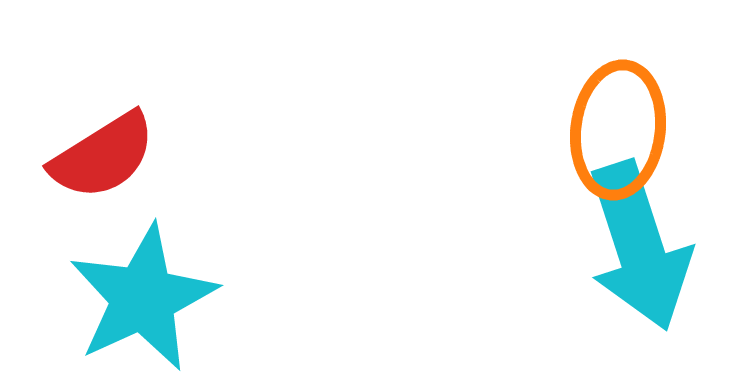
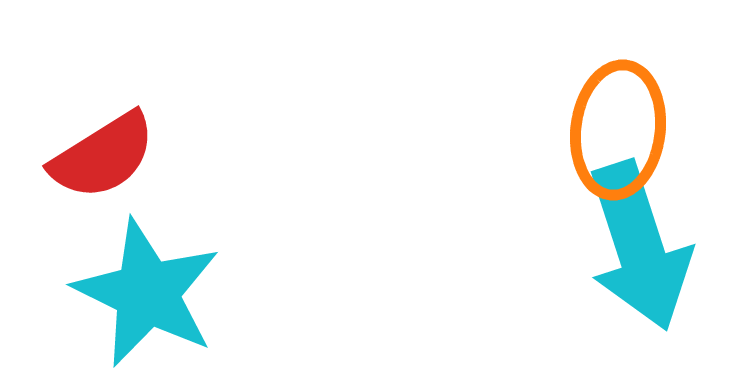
cyan star: moved 4 px right, 5 px up; rotated 21 degrees counterclockwise
